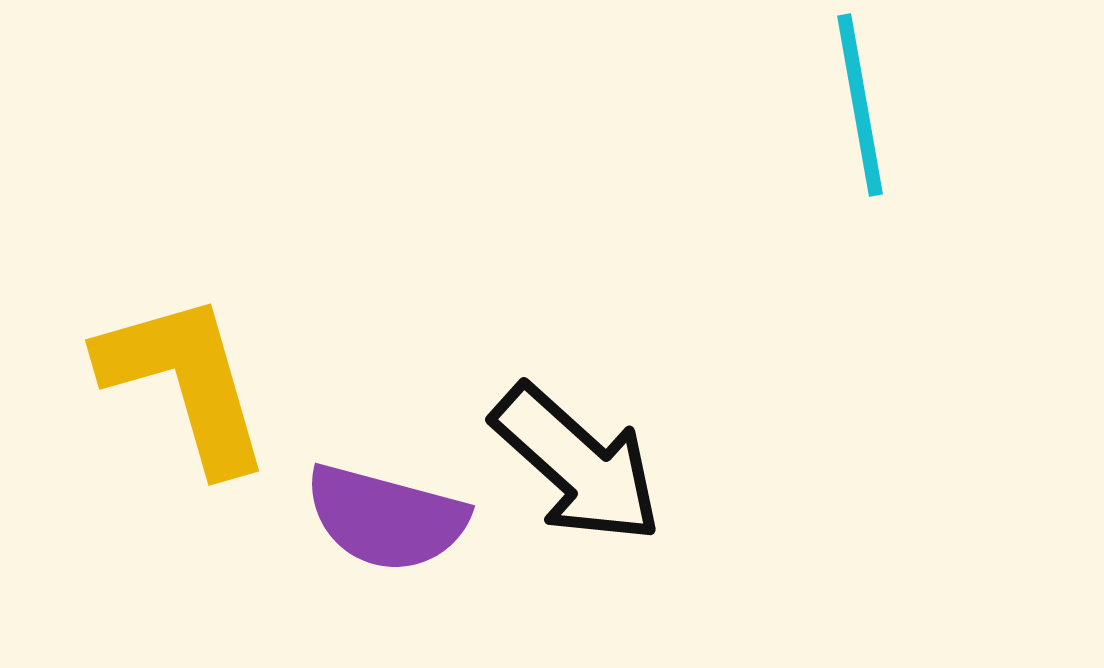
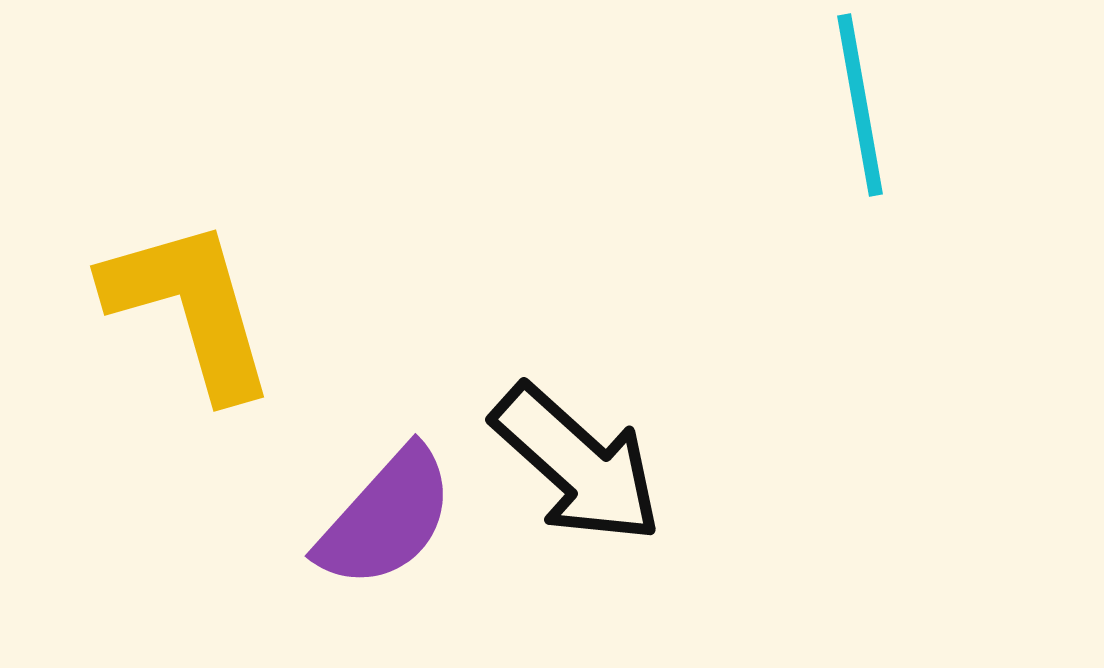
yellow L-shape: moved 5 px right, 74 px up
purple semicircle: rotated 63 degrees counterclockwise
